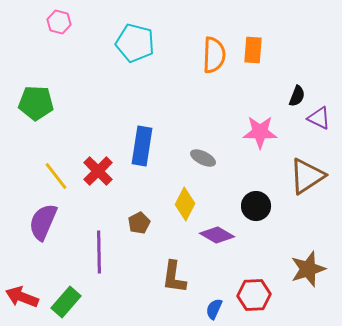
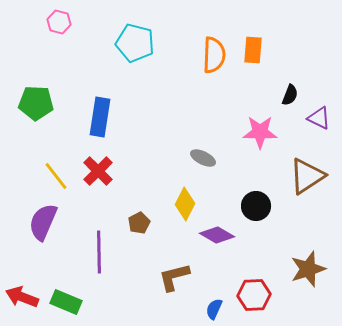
black semicircle: moved 7 px left, 1 px up
blue rectangle: moved 42 px left, 29 px up
brown L-shape: rotated 68 degrees clockwise
green rectangle: rotated 72 degrees clockwise
